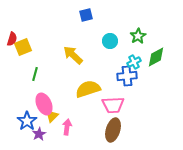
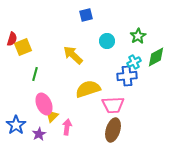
cyan circle: moved 3 px left
blue star: moved 11 px left, 4 px down
